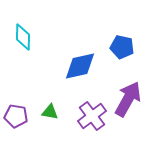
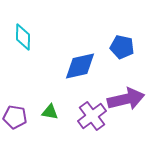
purple arrow: moved 2 px left; rotated 48 degrees clockwise
purple pentagon: moved 1 px left, 1 px down
